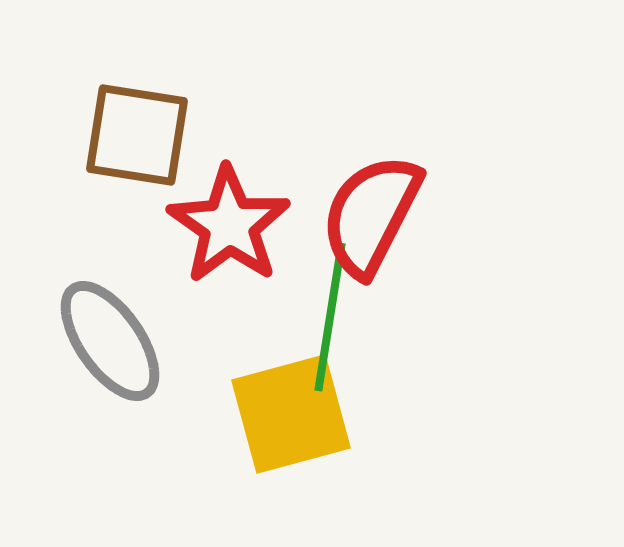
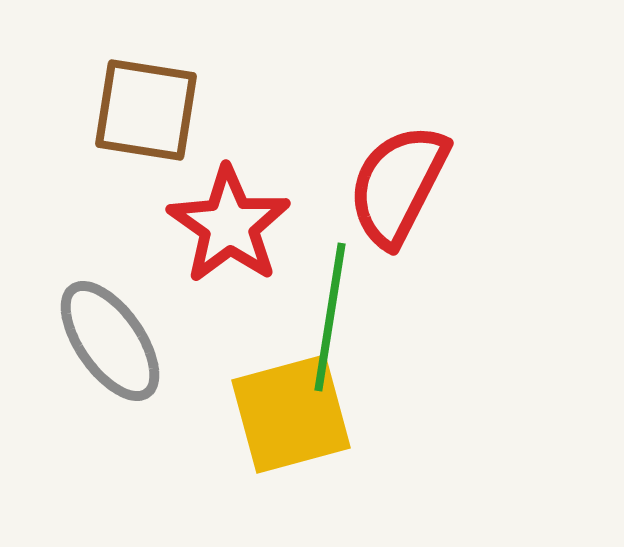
brown square: moved 9 px right, 25 px up
red semicircle: moved 27 px right, 30 px up
